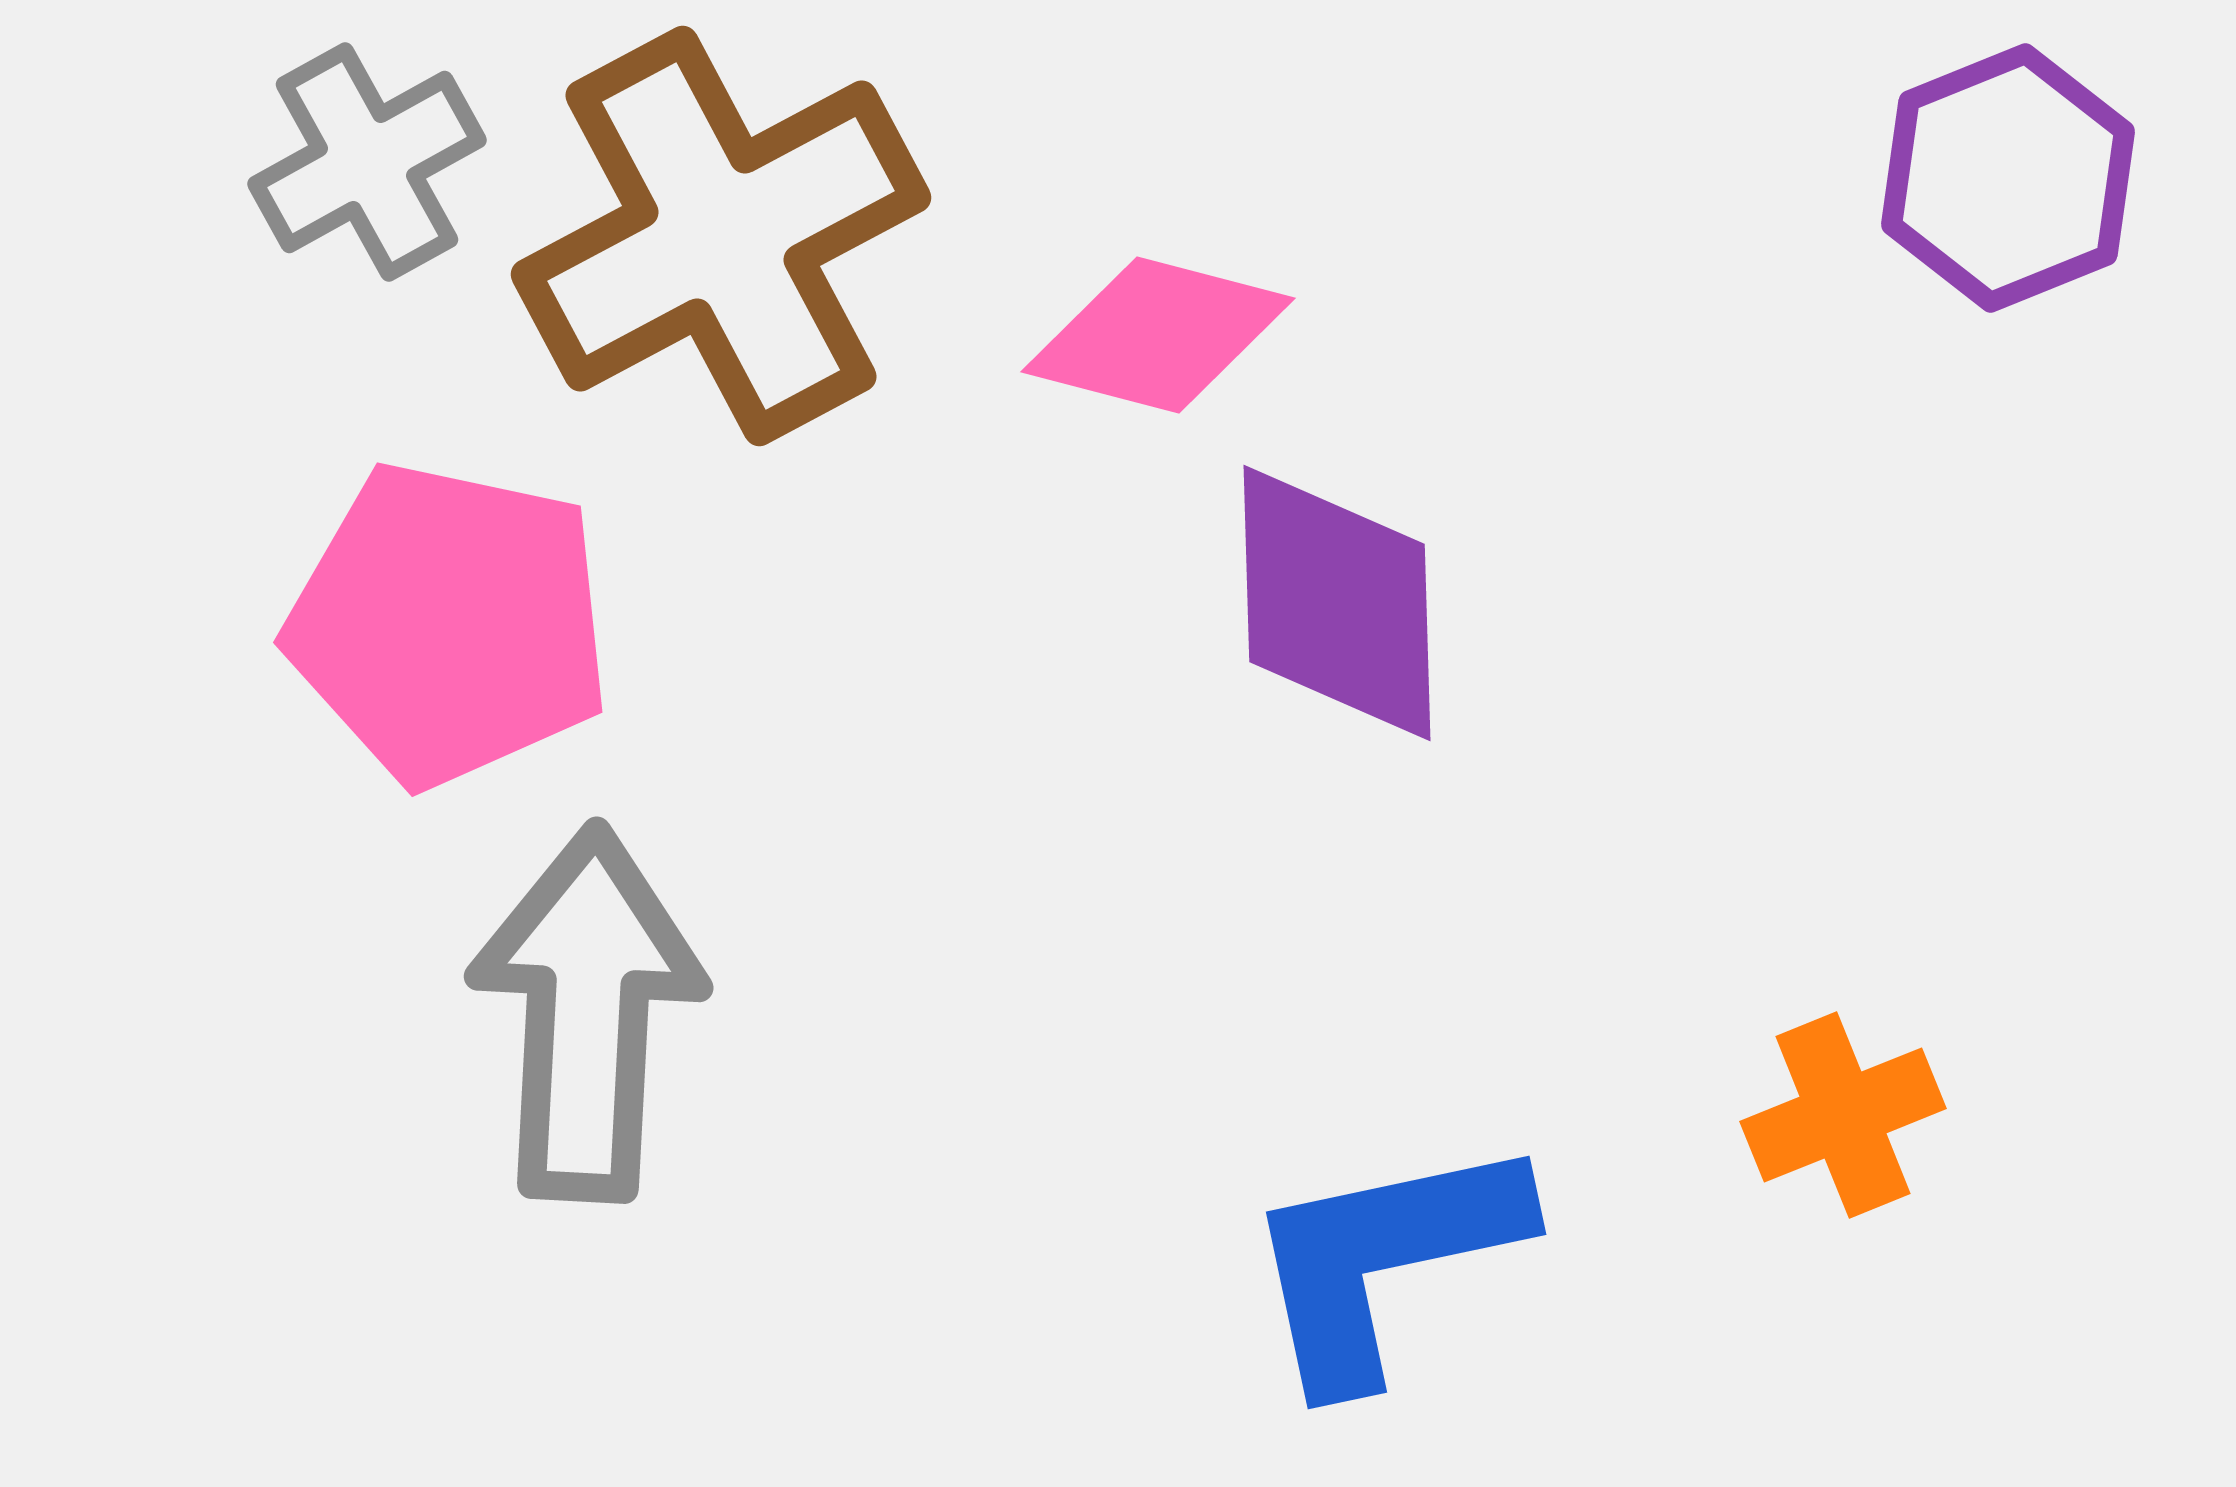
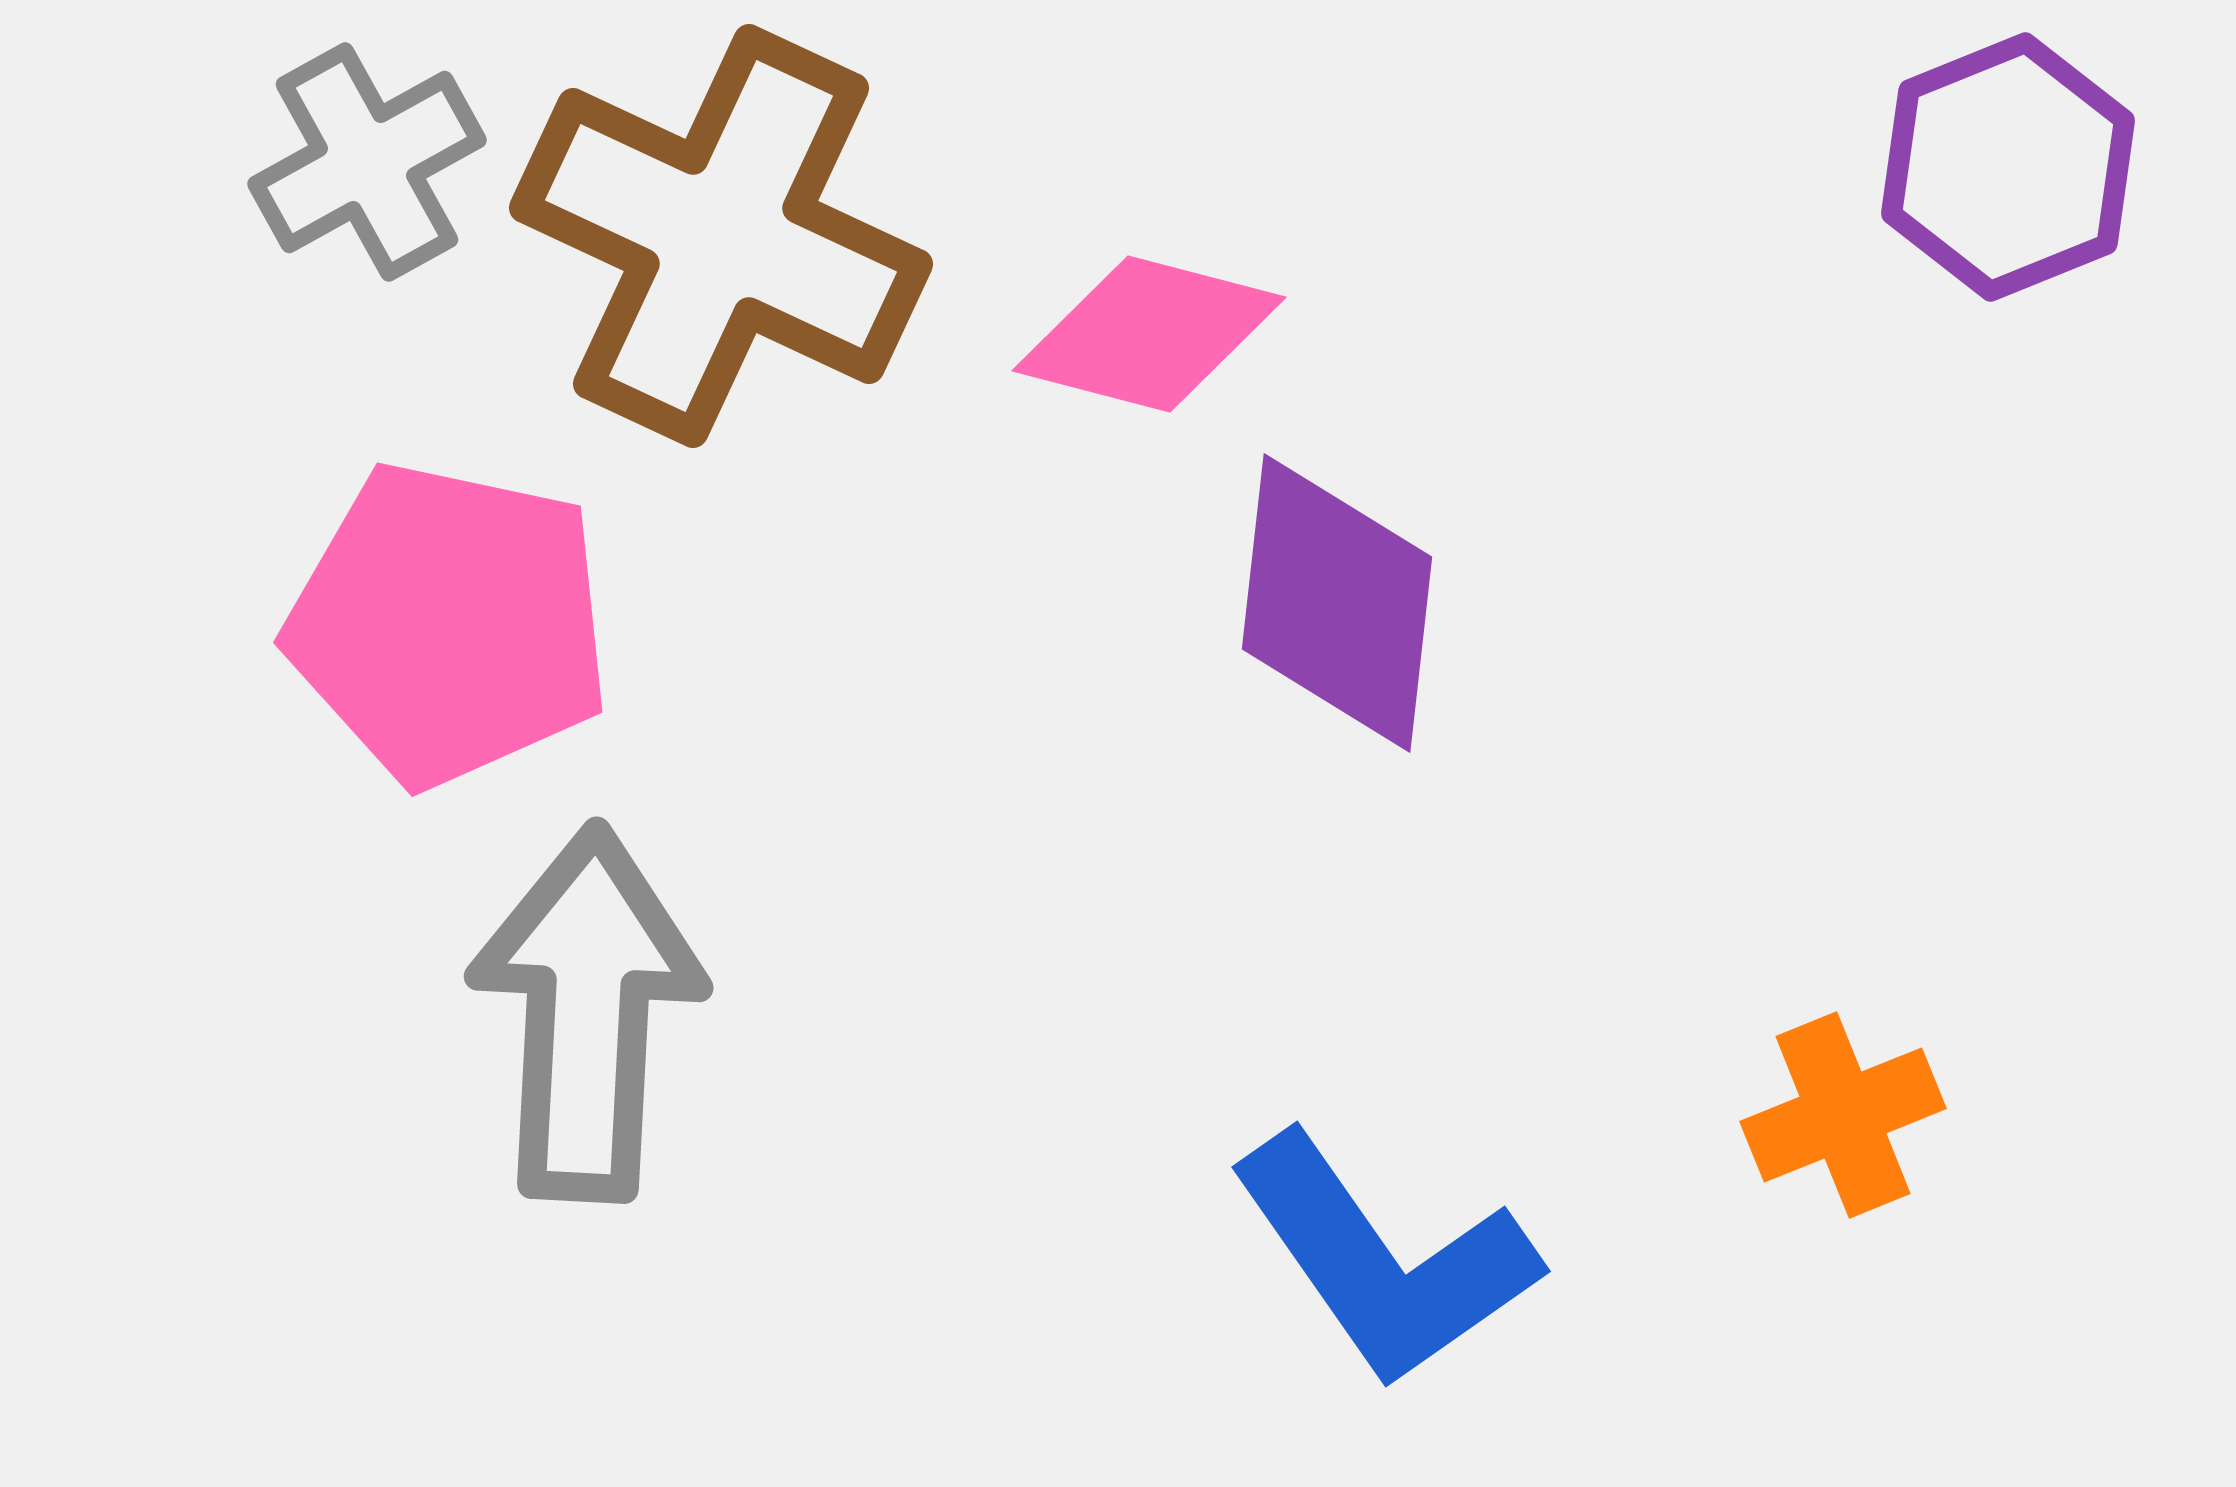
purple hexagon: moved 11 px up
brown cross: rotated 37 degrees counterclockwise
pink diamond: moved 9 px left, 1 px up
purple diamond: rotated 8 degrees clockwise
blue L-shape: rotated 113 degrees counterclockwise
